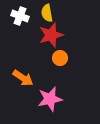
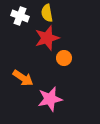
red star: moved 4 px left, 3 px down
orange circle: moved 4 px right
